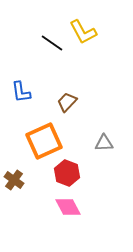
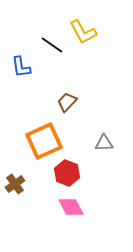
black line: moved 2 px down
blue L-shape: moved 25 px up
brown cross: moved 1 px right, 4 px down; rotated 18 degrees clockwise
pink diamond: moved 3 px right
